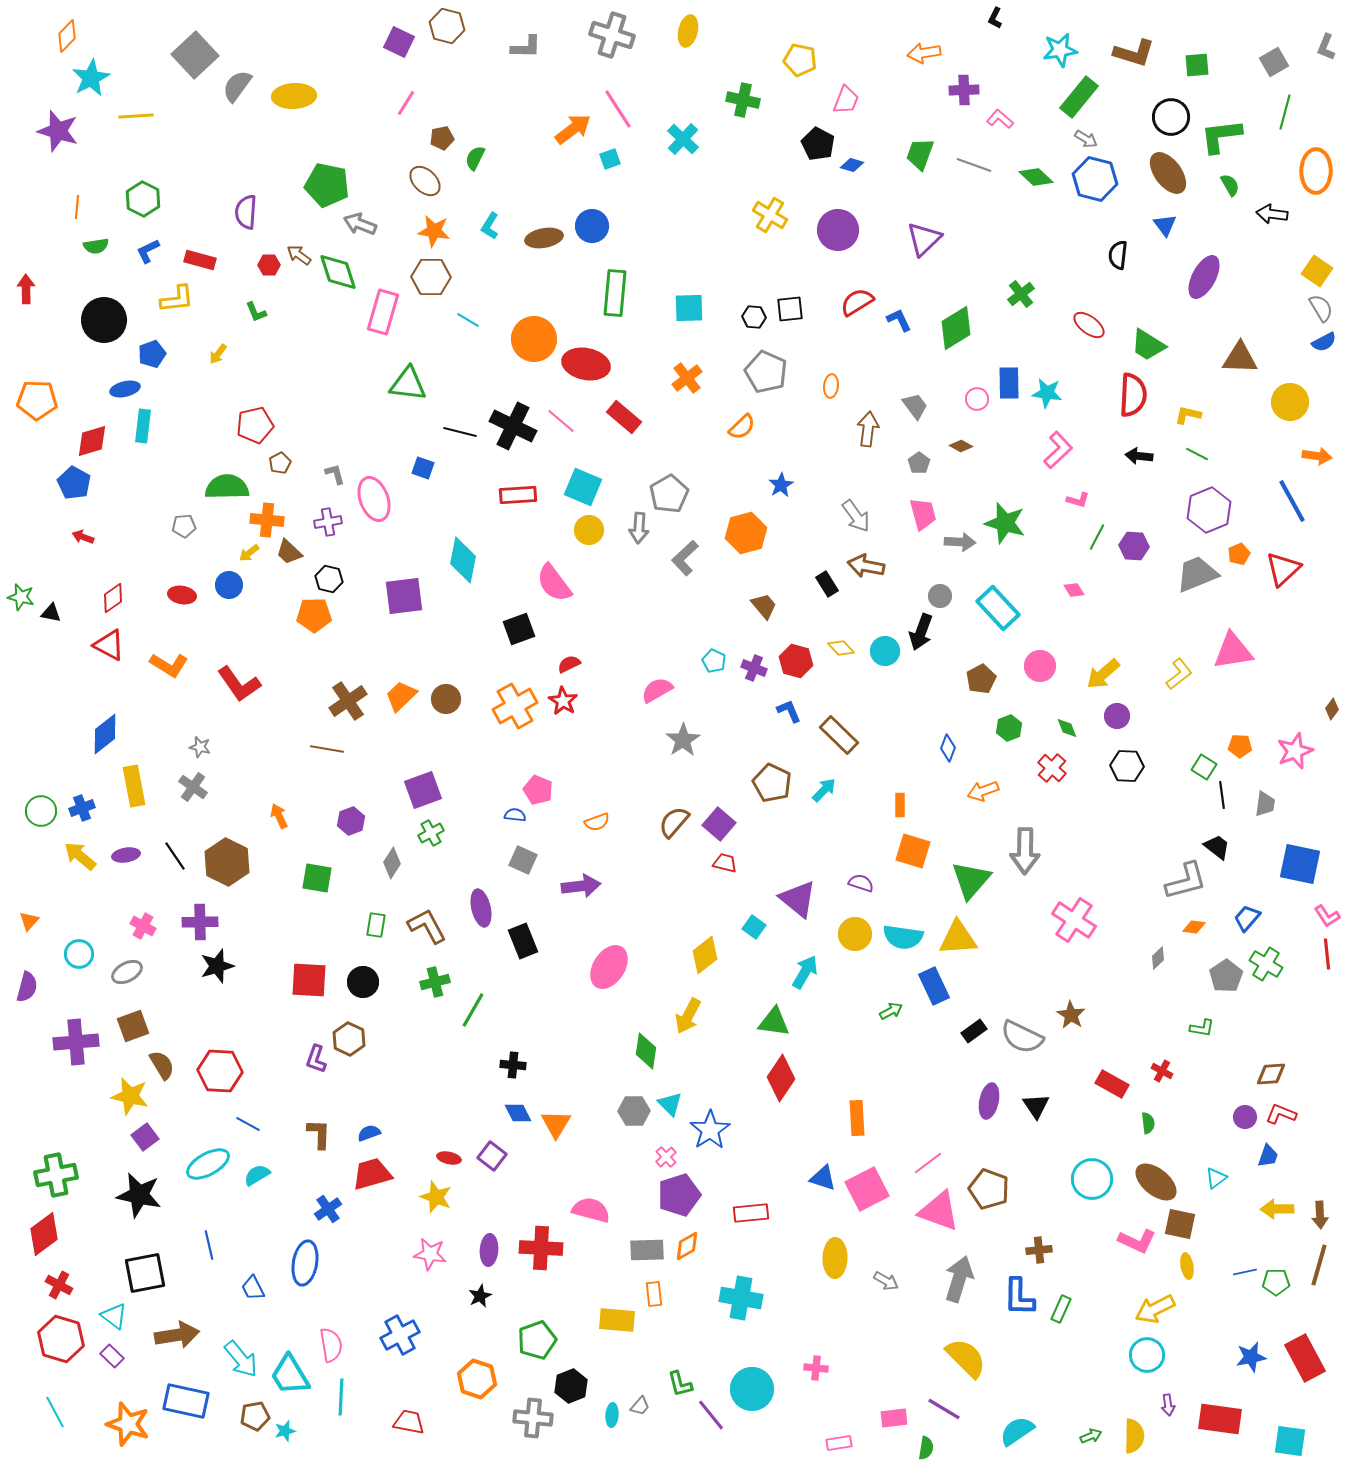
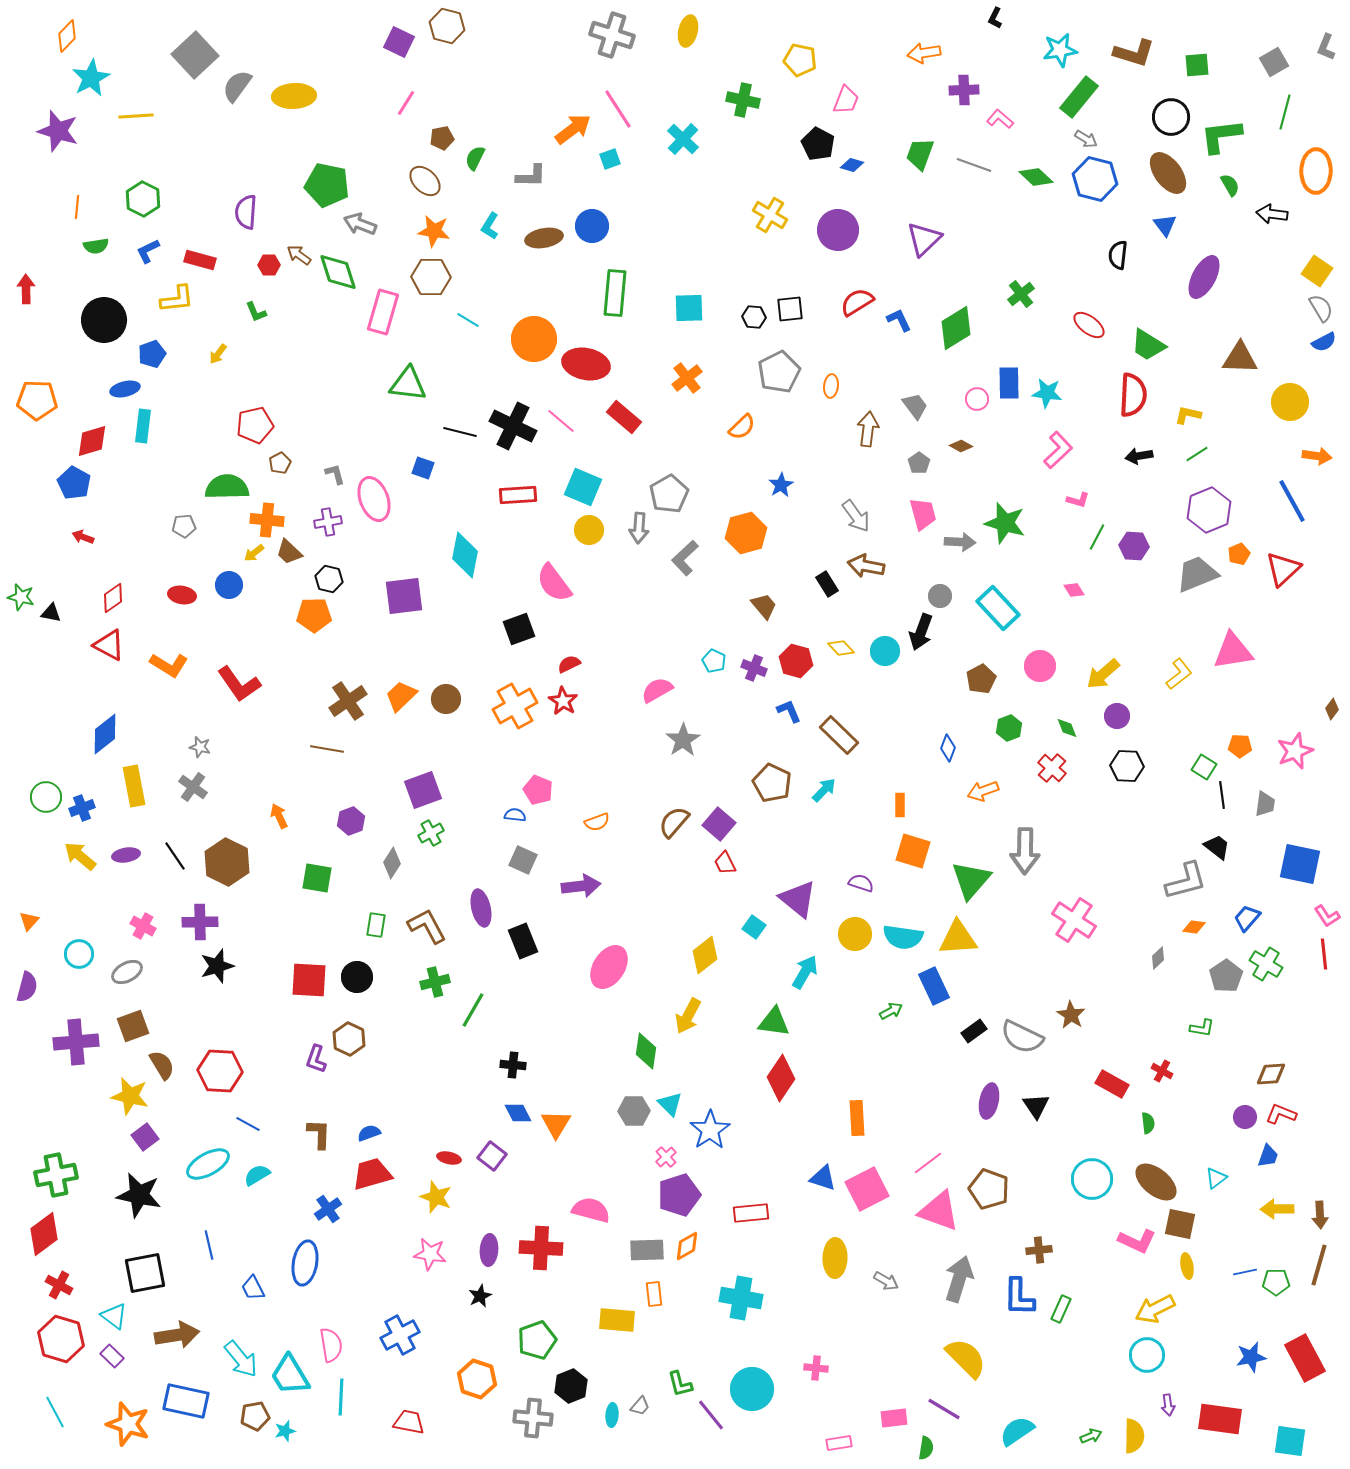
gray L-shape at (526, 47): moved 5 px right, 129 px down
gray pentagon at (766, 372): moved 13 px right; rotated 21 degrees clockwise
green line at (1197, 454): rotated 60 degrees counterclockwise
black arrow at (1139, 456): rotated 16 degrees counterclockwise
yellow arrow at (249, 553): moved 5 px right
cyan diamond at (463, 560): moved 2 px right, 5 px up
green circle at (41, 811): moved 5 px right, 14 px up
red trapezoid at (725, 863): rotated 130 degrees counterclockwise
red line at (1327, 954): moved 3 px left
black circle at (363, 982): moved 6 px left, 5 px up
